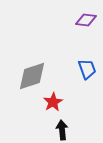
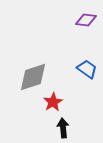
blue trapezoid: rotated 35 degrees counterclockwise
gray diamond: moved 1 px right, 1 px down
black arrow: moved 1 px right, 2 px up
